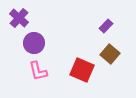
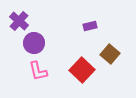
purple cross: moved 3 px down
purple rectangle: moved 16 px left; rotated 32 degrees clockwise
red square: rotated 20 degrees clockwise
